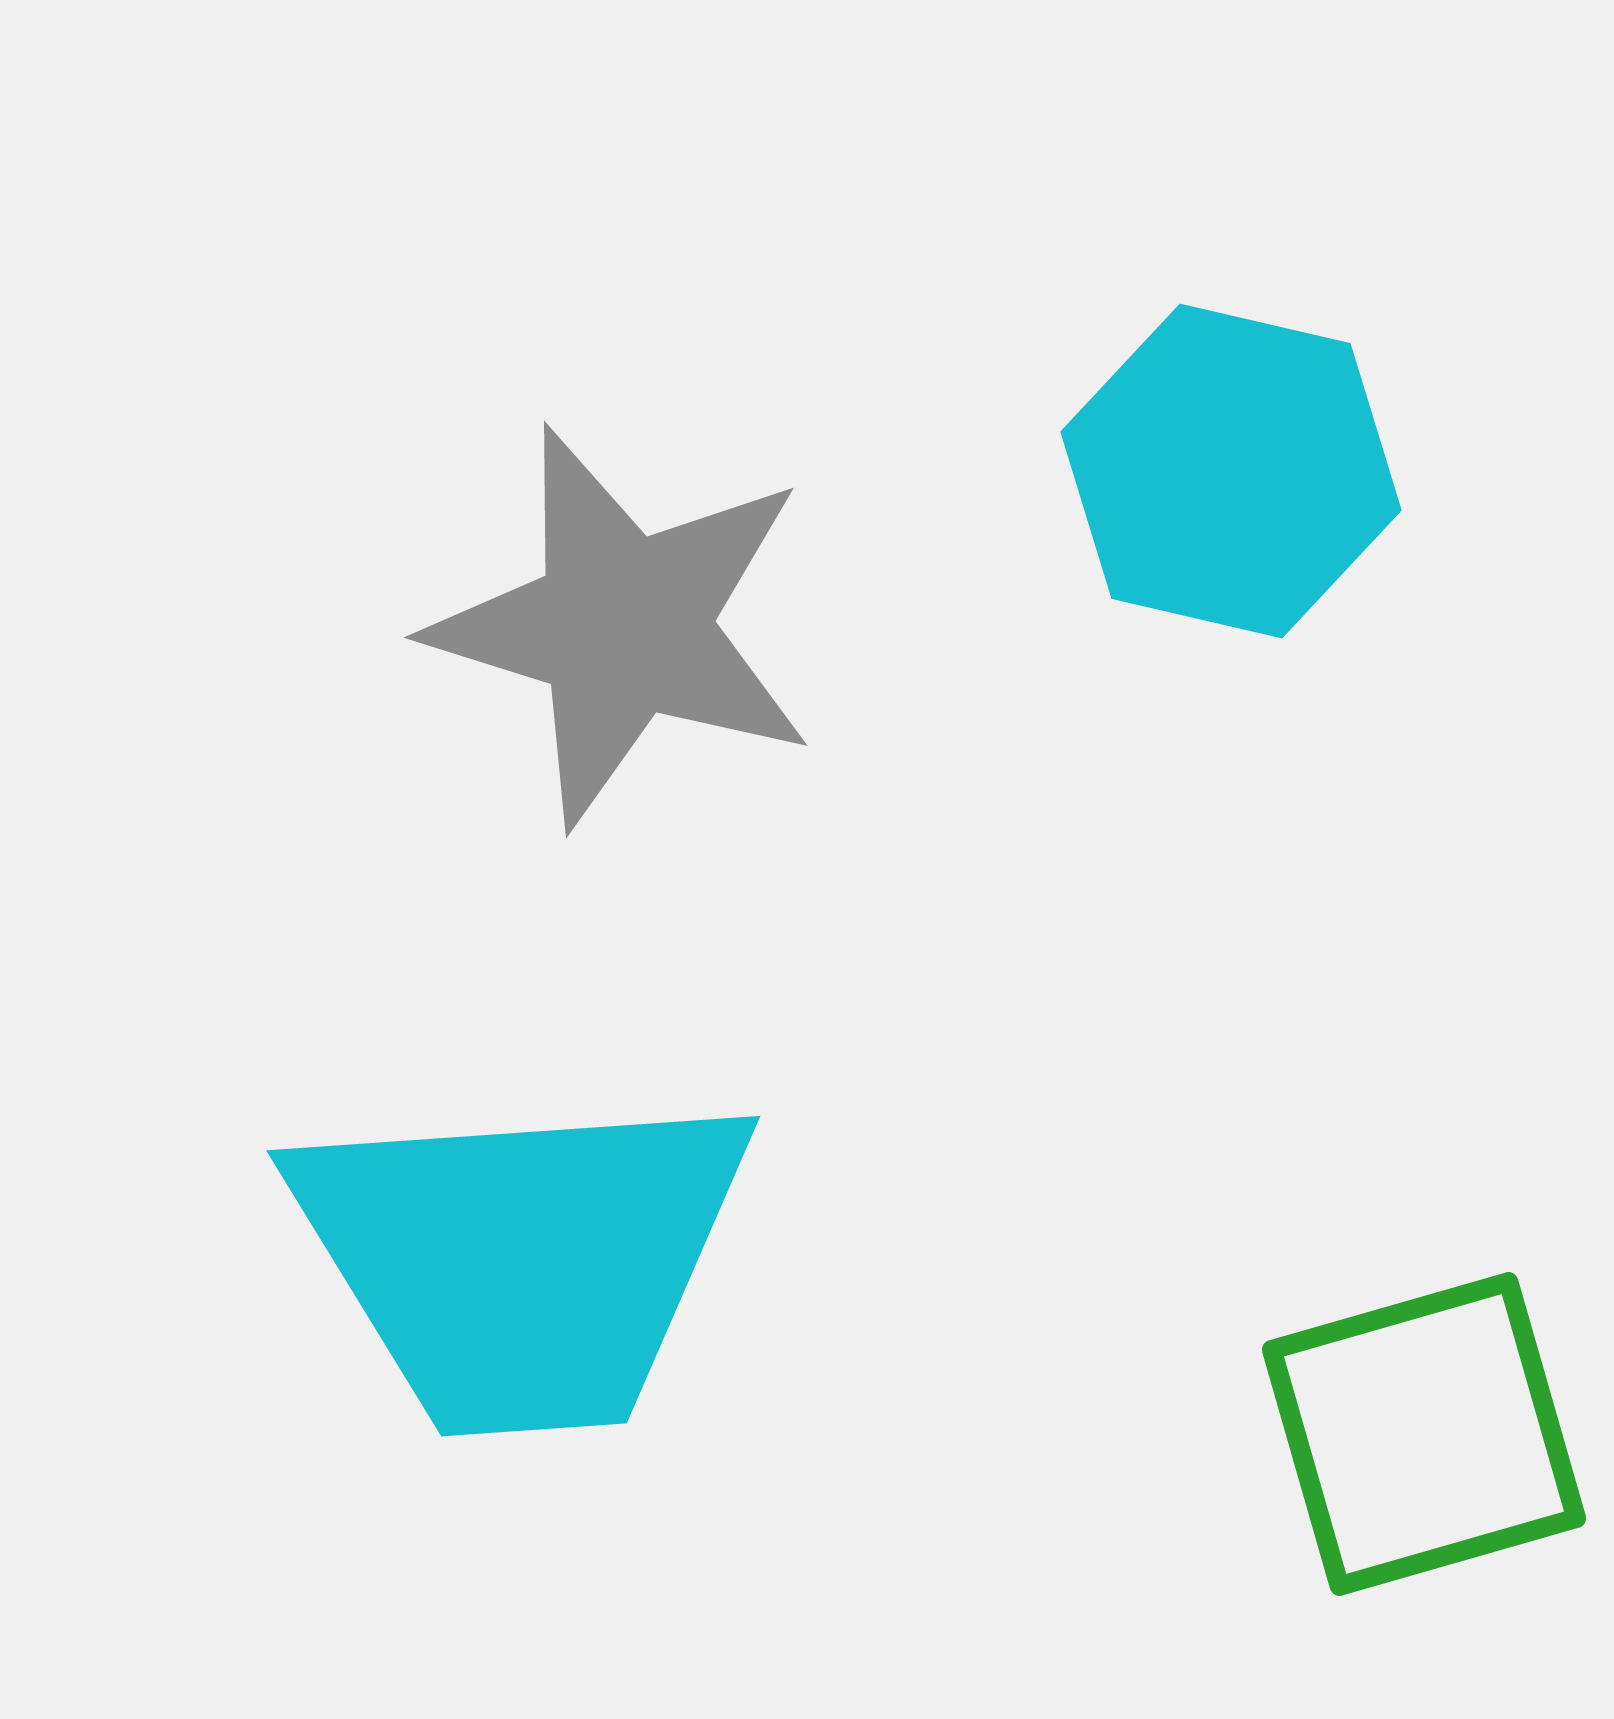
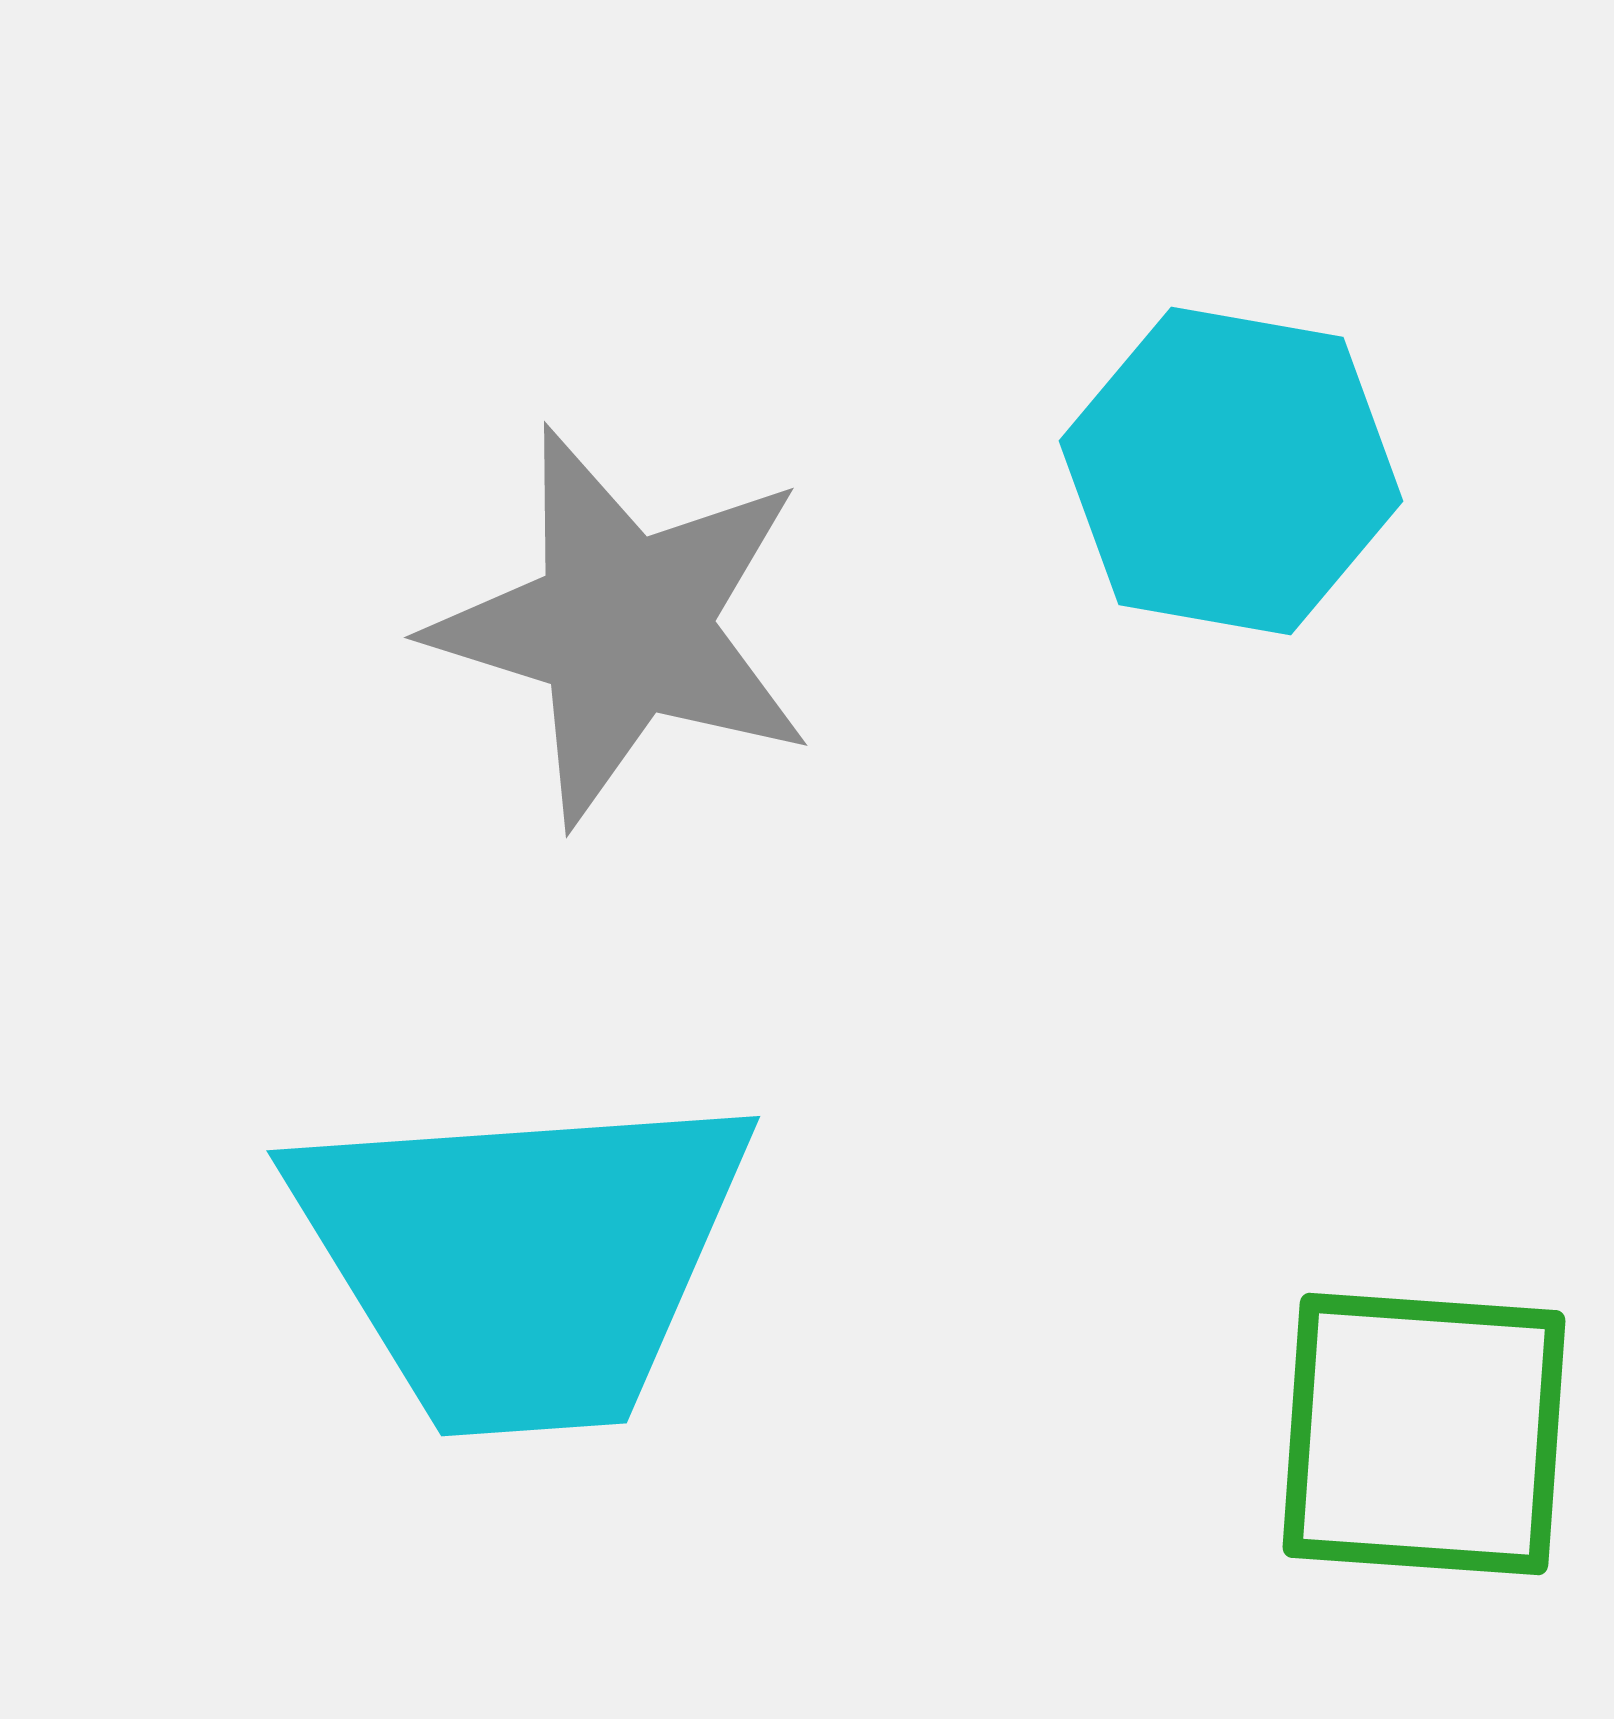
cyan hexagon: rotated 3 degrees counterclockwise
green square: rotated 20 degrees clockwise
